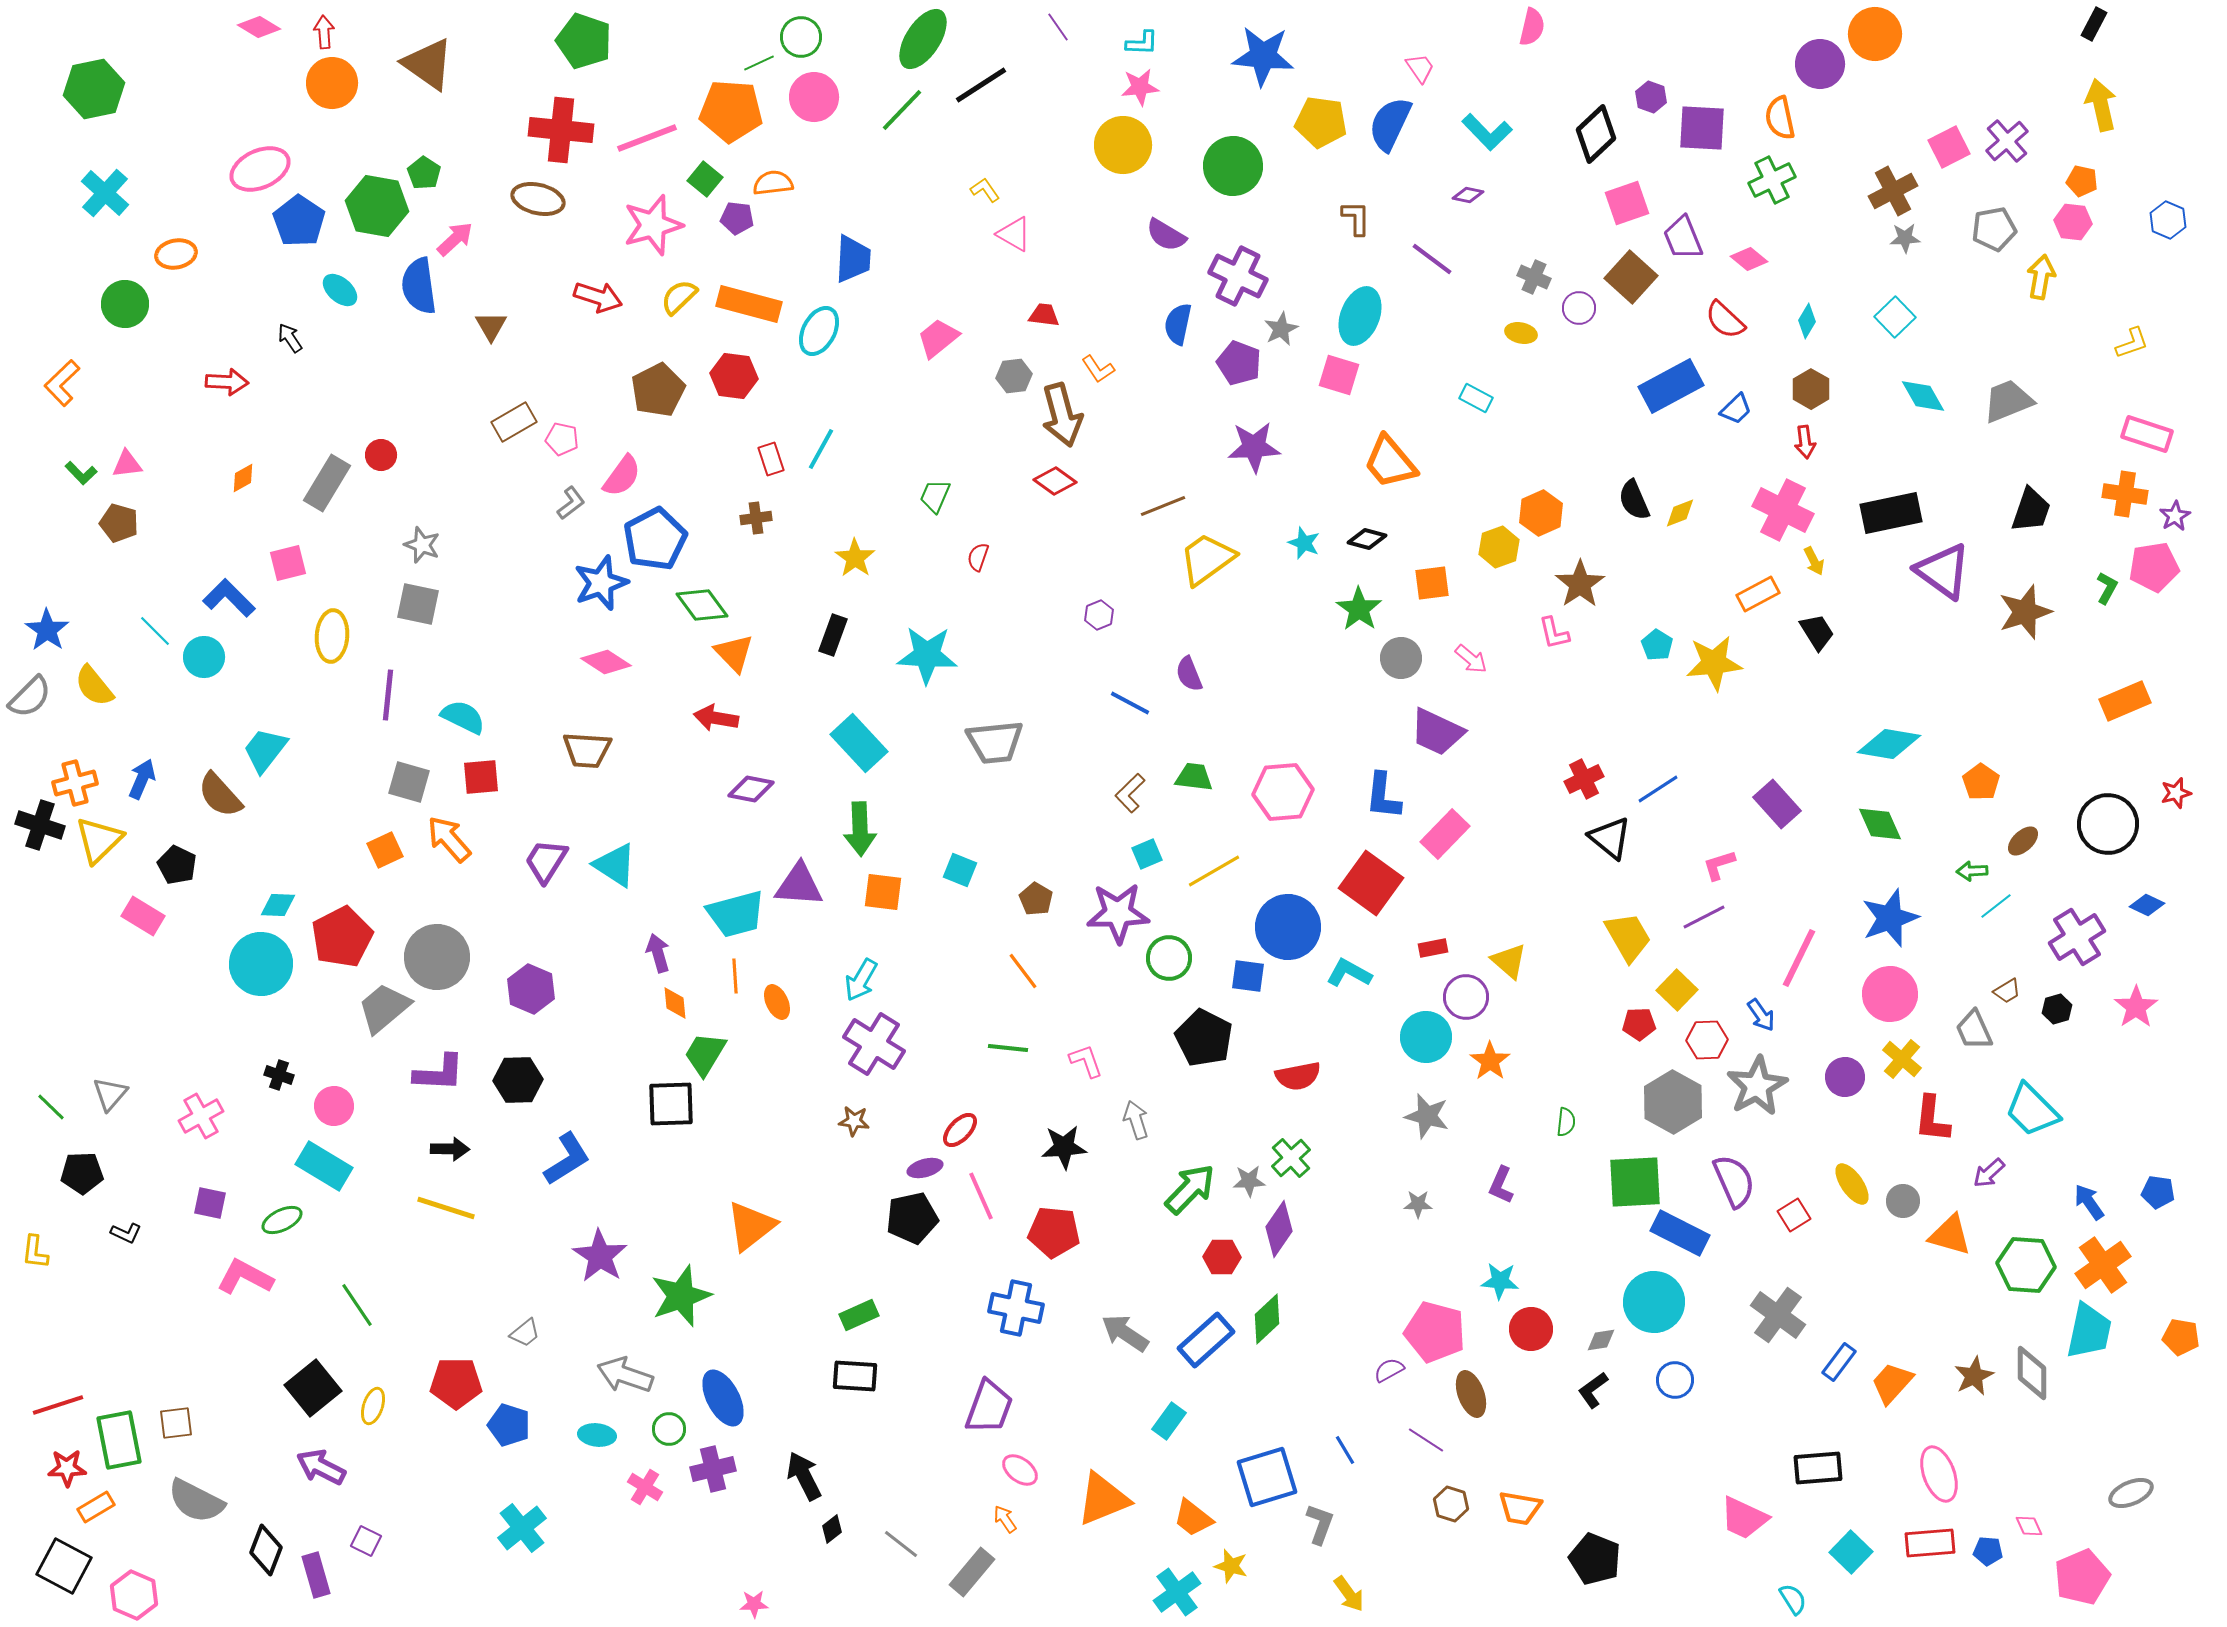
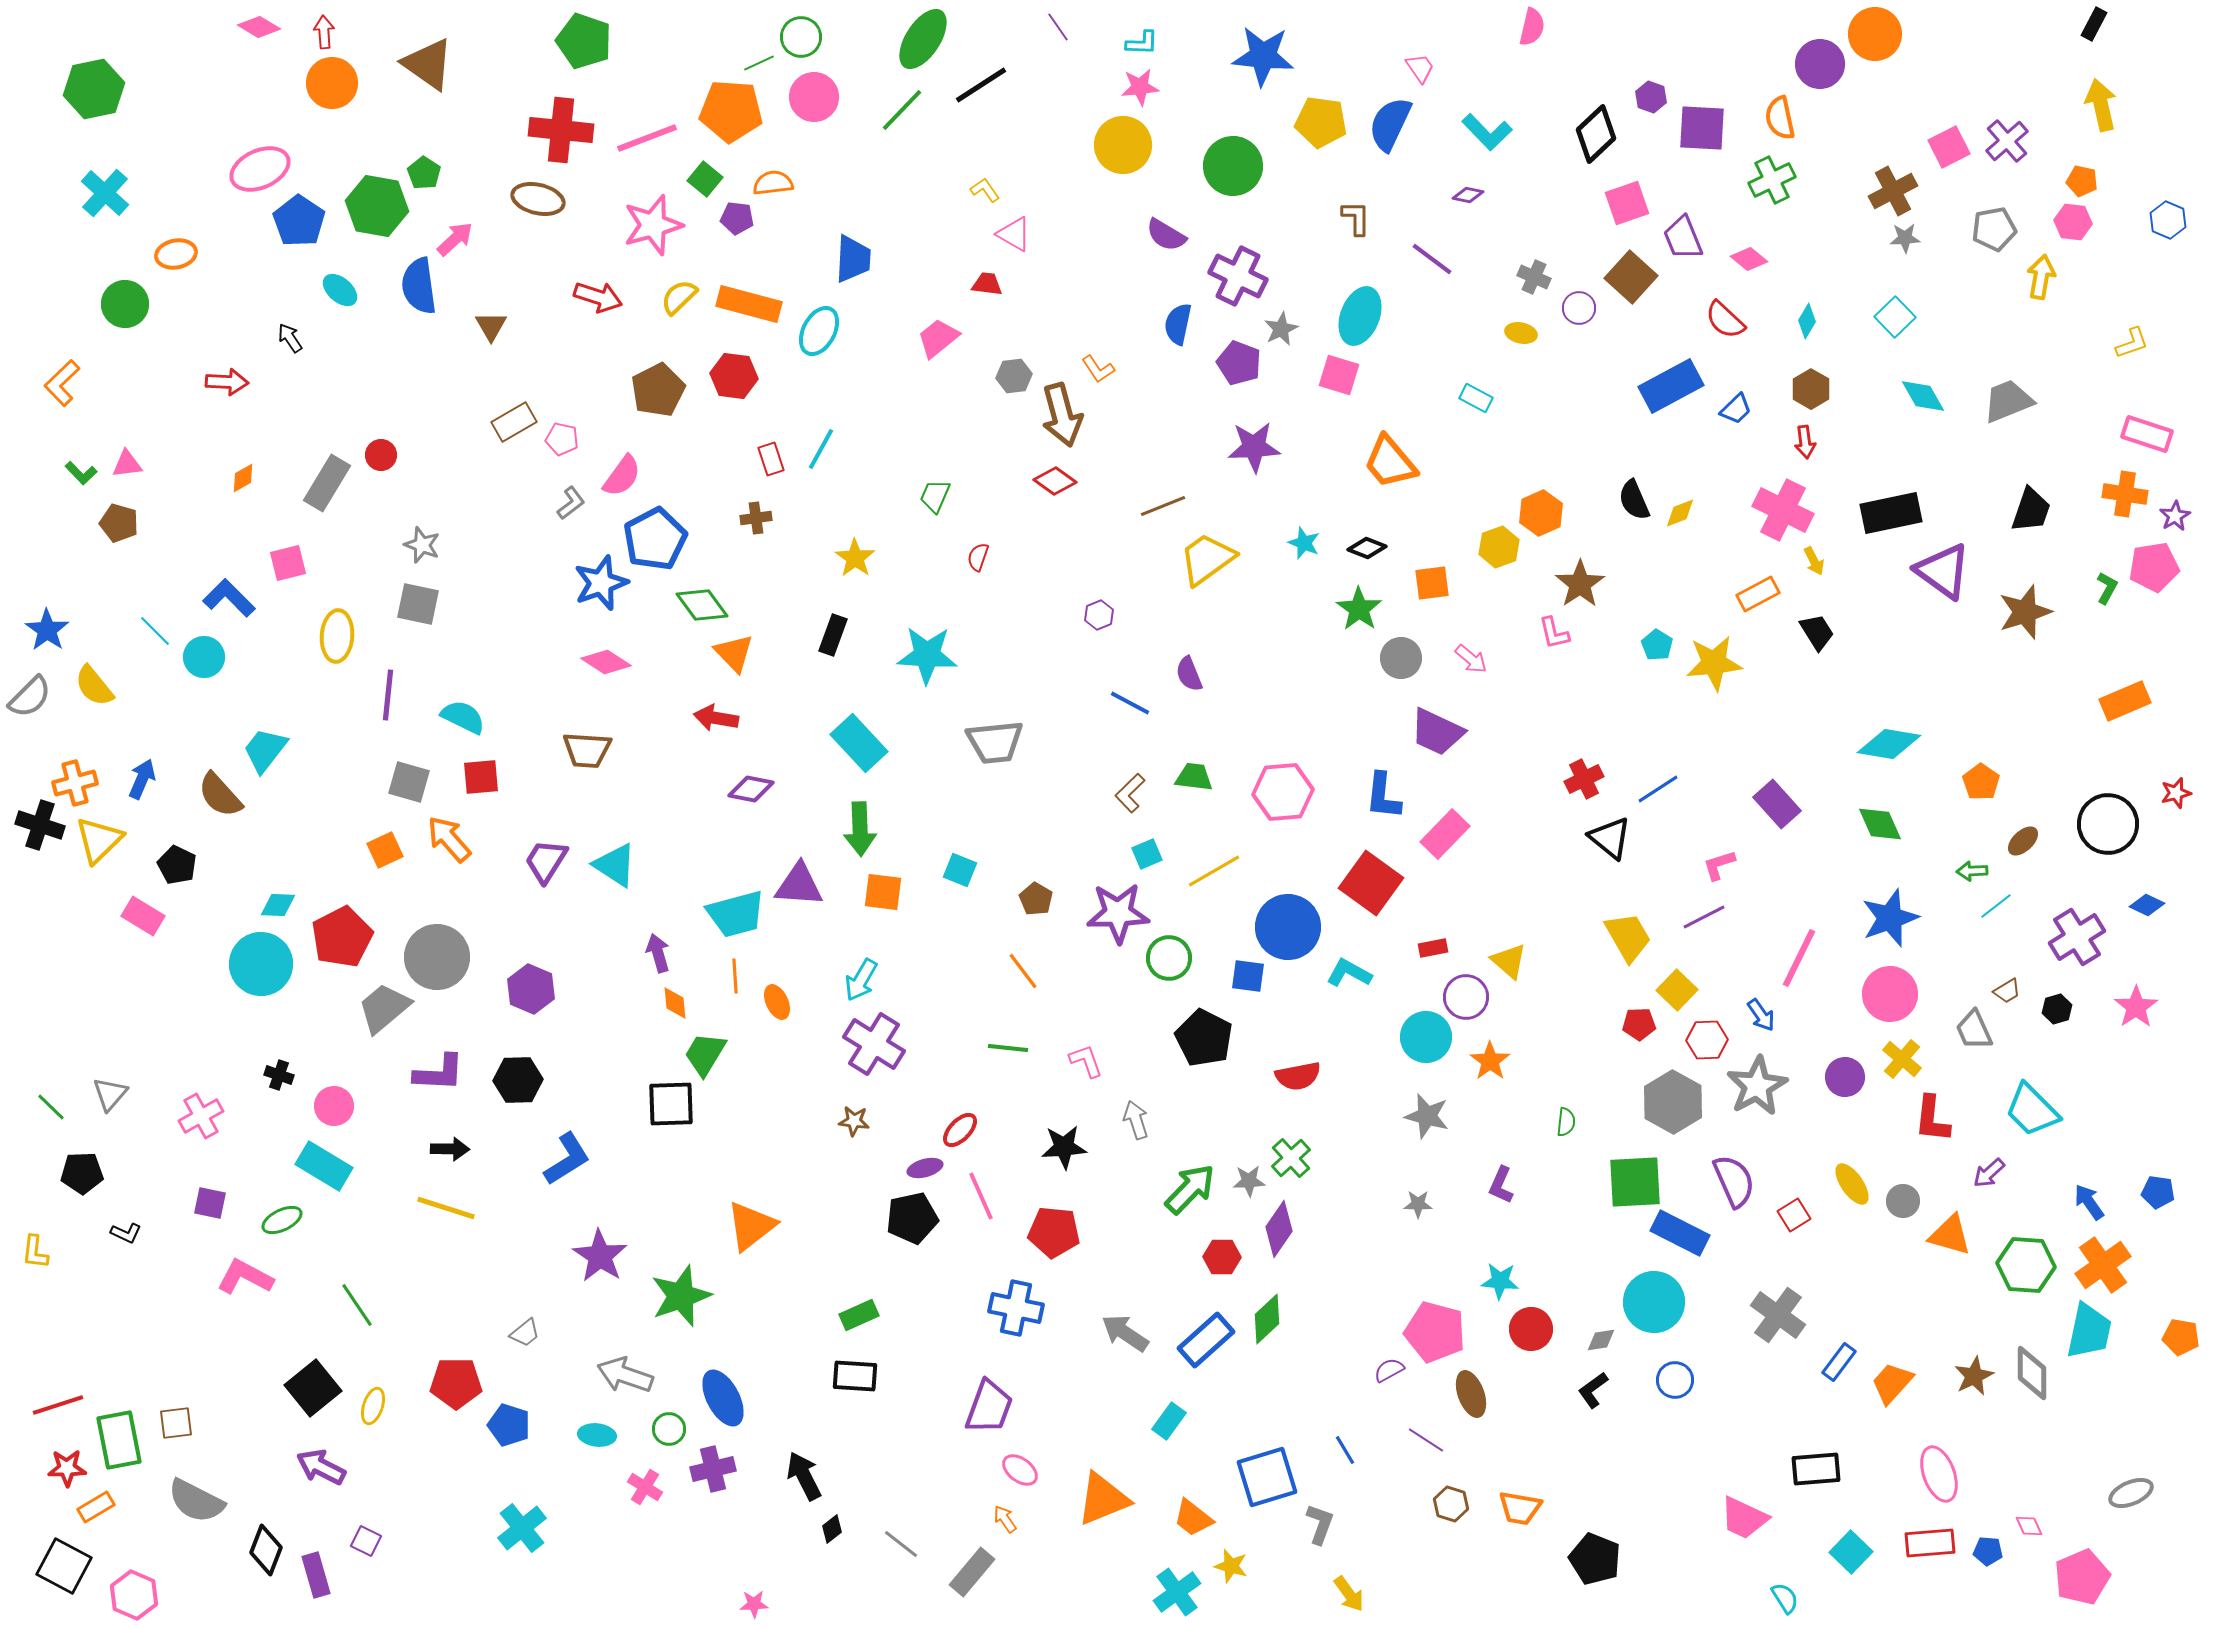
red trapezoid at (1044, 315): moved 57 px left, 31 px up
black diamond at (1367, 539): moved 9 px down; rotated 6 degrees clockwise
yellow ellipse at (332, 636): moved 5 px right
black rectangle at (1818, 1468): moved 2 px left, 1 px down
cyan semicircle at (1793, 1599): moved 8 px left, 1 px up
